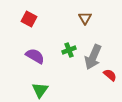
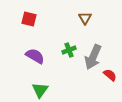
red square: rotated 14 degrees counterclockwise
